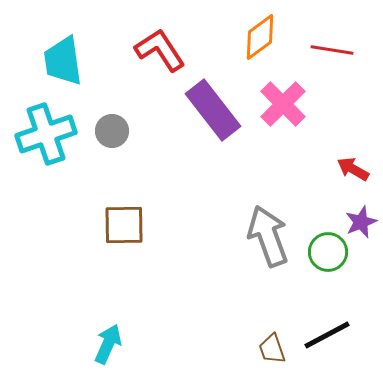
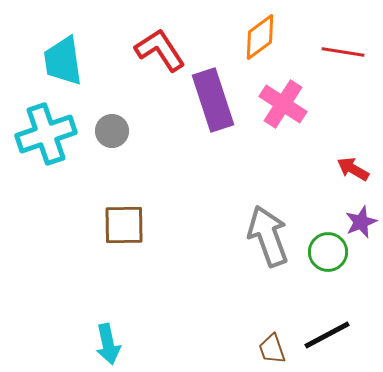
red line: moved 11 px right, 2 px down
pink cross: rotated 12 degrees counterclockwise
purple rectangle: moved 10 px up; rotated 20 degrees clockwise
cyan arrow: rotated 144 degrees clockwise
